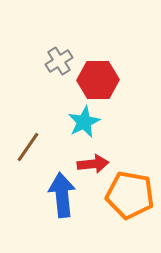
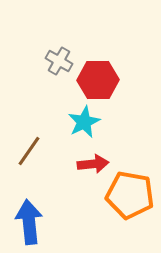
gray cross: rotated 28 degrees counterclockwise
brown line: moved 1 px right, 4 px down
blue arrow: moved 33 px left, 27 px down
